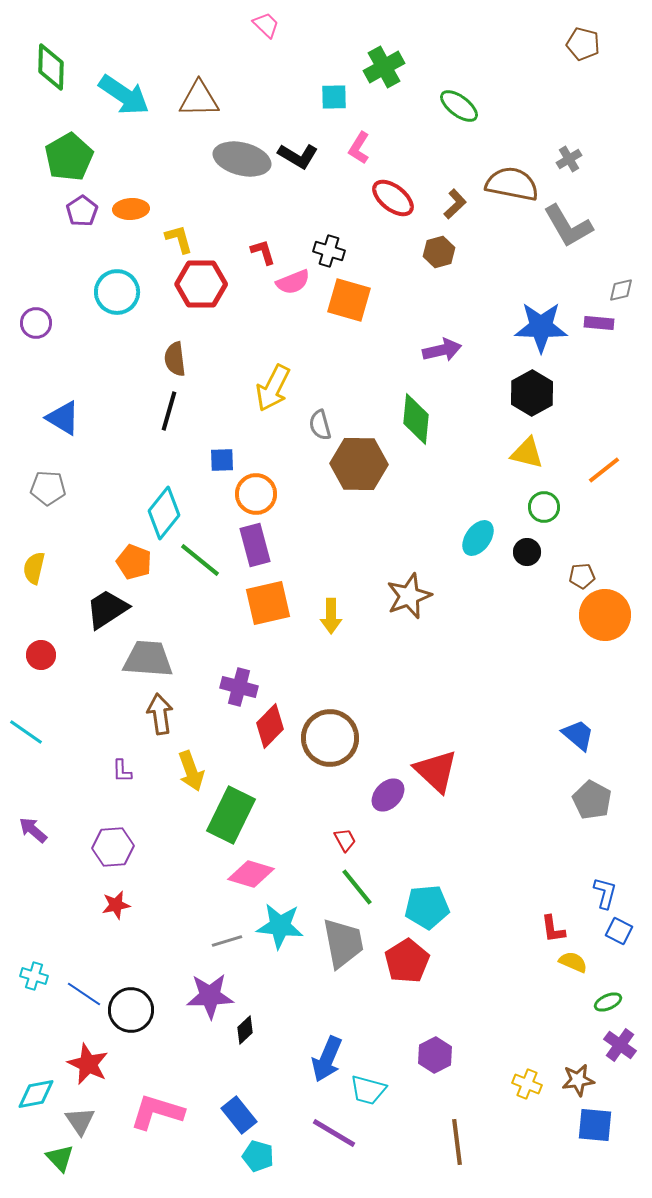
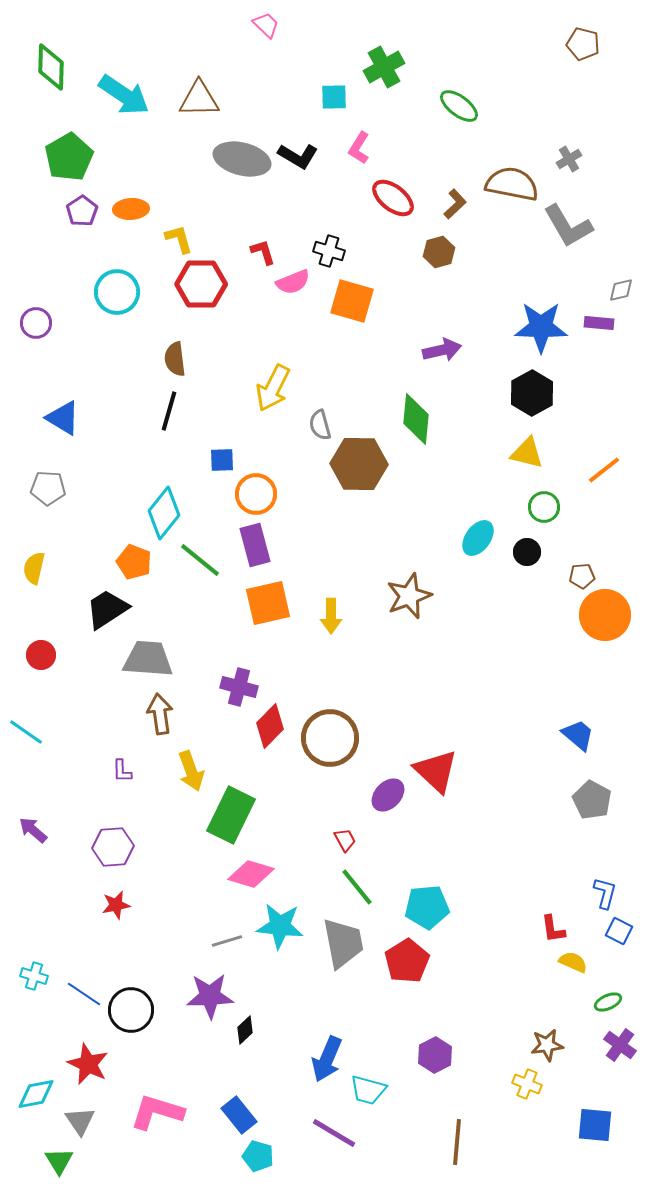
orange square at (349, 300): moved 3 px right, 1 px down
brown star at (578, 1080): moved 31 px left, 35 px up
brown line at (457, 1142): rotated 12 degrees clockwise
green triangle at (60, 1158): moved 1 px left, 3 px down; rotated 12 degrees clockwise
